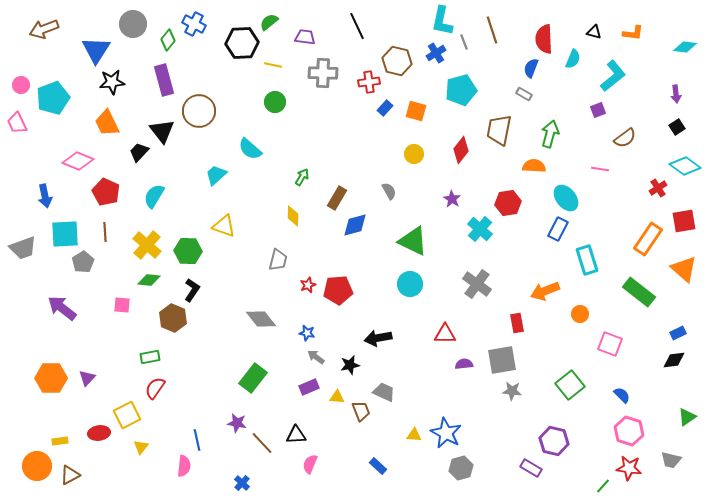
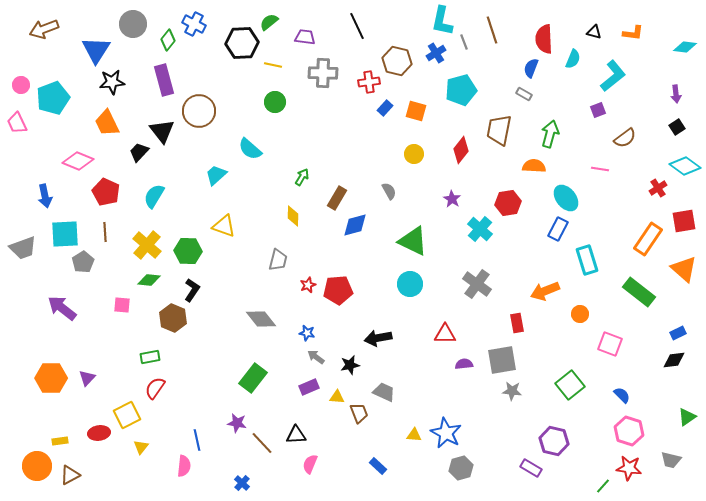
brown trapezoid at (361, 411): moved 2 px left, 2 px down
